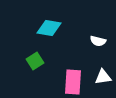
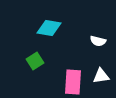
white triangle: moved 2 px left, 1 px up
